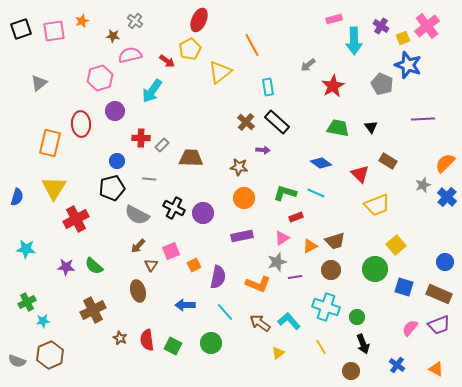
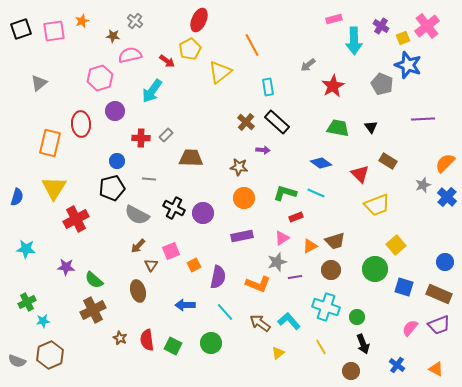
gray rectangle at (162, 145): moved 4 px right, 10 px up
green semicircle at (94, 266): moved 14 px down
